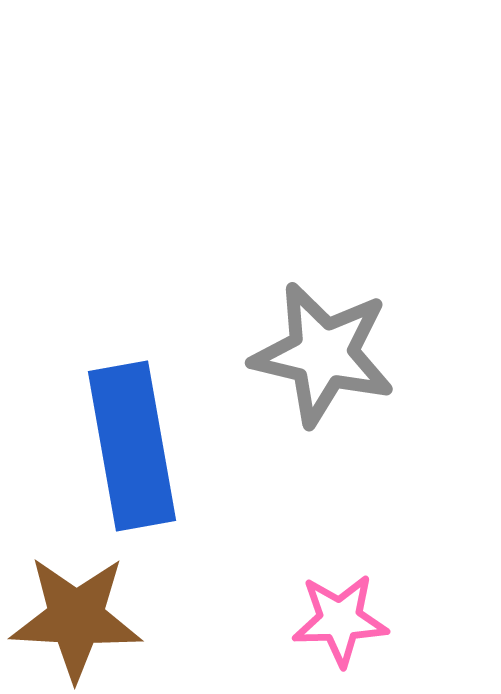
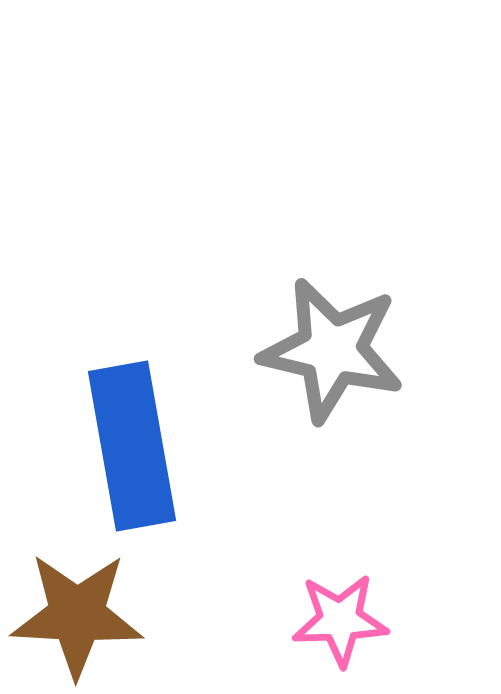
gray star: moved 9 px right, 4 px up
brown star: moved 1 px right, 3 px up
